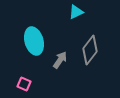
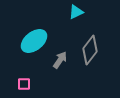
cyan ellipse: rotated 68 degrees clockwise
pink square: rotated 24 degrees counterclockwise
